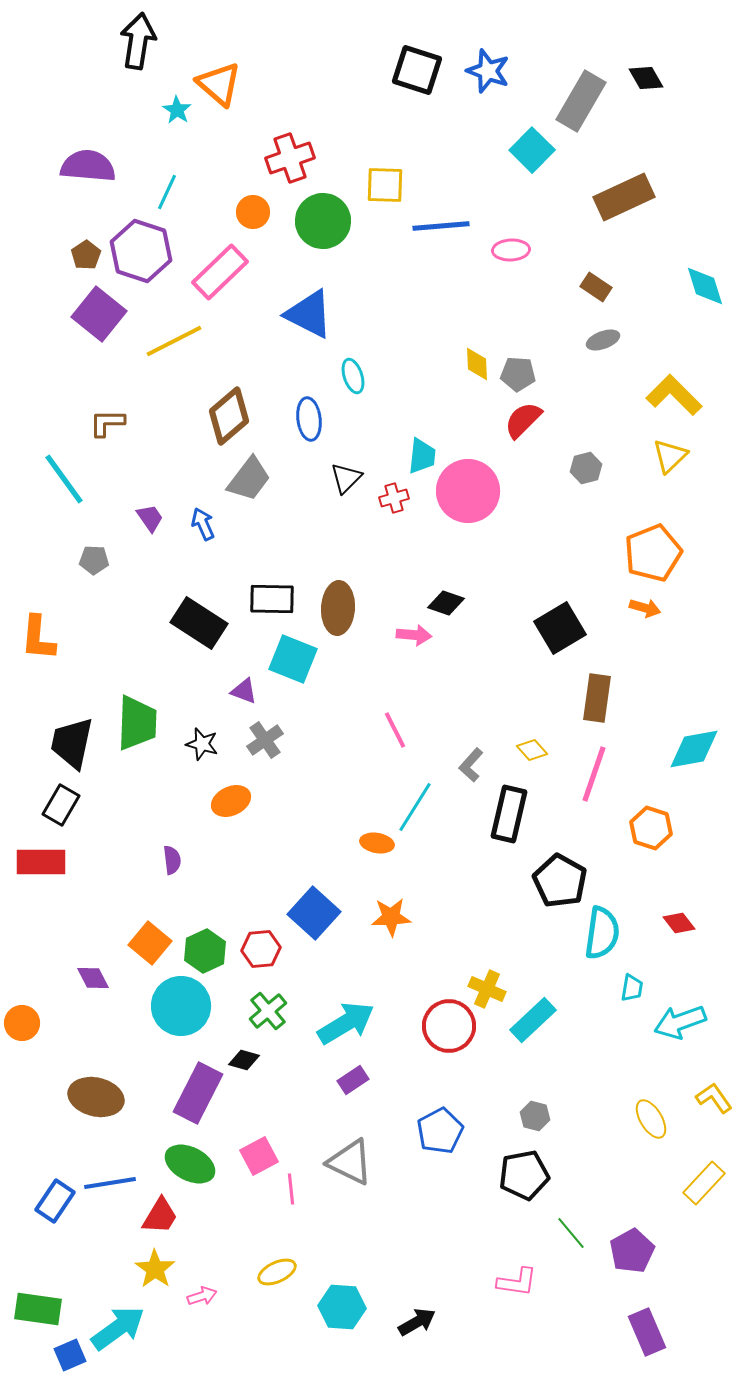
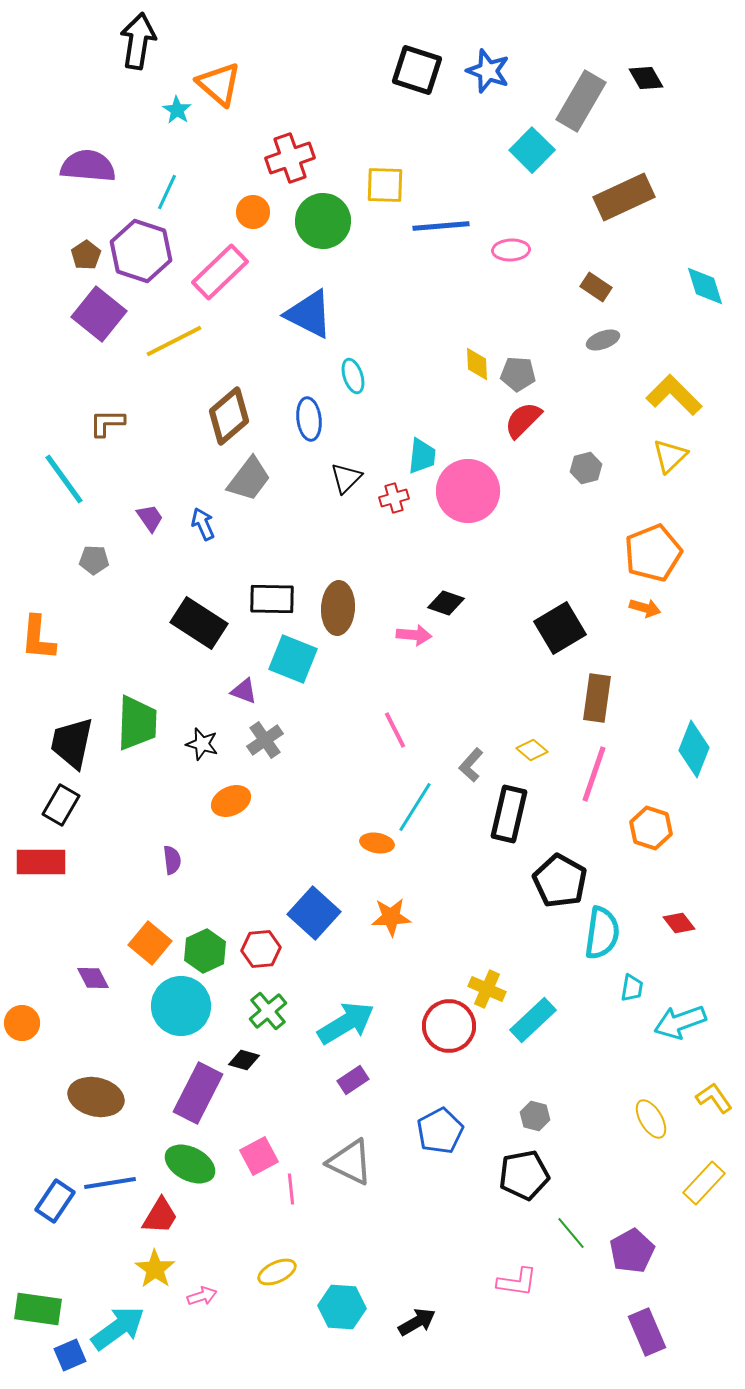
cyan diamond at (694, 749): rotated 58 degrees counterclockwise
yellow diamond at (532, 750): rotated 8 degrees counterclockwise
